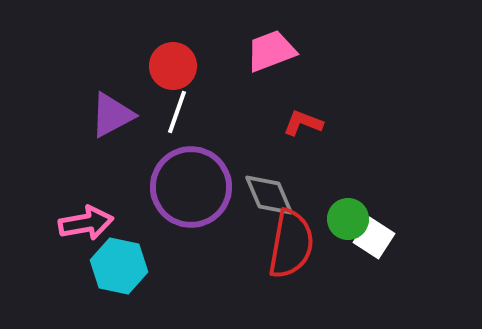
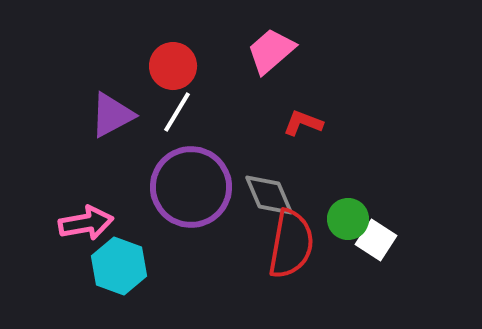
pink trapezoid: rotated 20 degrees counterclockwise
white line: rotated 12 degrees clockwise
white square: moved 2 px right, 2 px down
cyan hexagon: rotated 8 degrees clockwise
